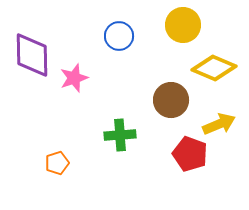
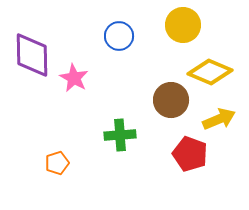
yellow diamond: moved 4 px left, 4 px down
pink star: rotated 24 degrees counterclockwise
yellow arrow: moved 5 px up
